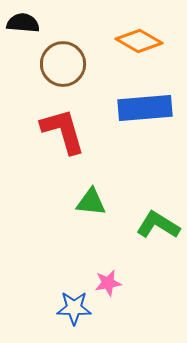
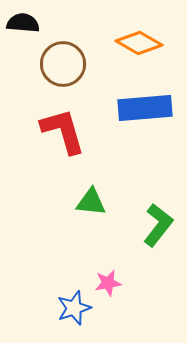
orange diamond: moved 2 px down
green L-shape: rotated 96 degrees clockwise
blue star: rotated 20 degrees counterclockwise
